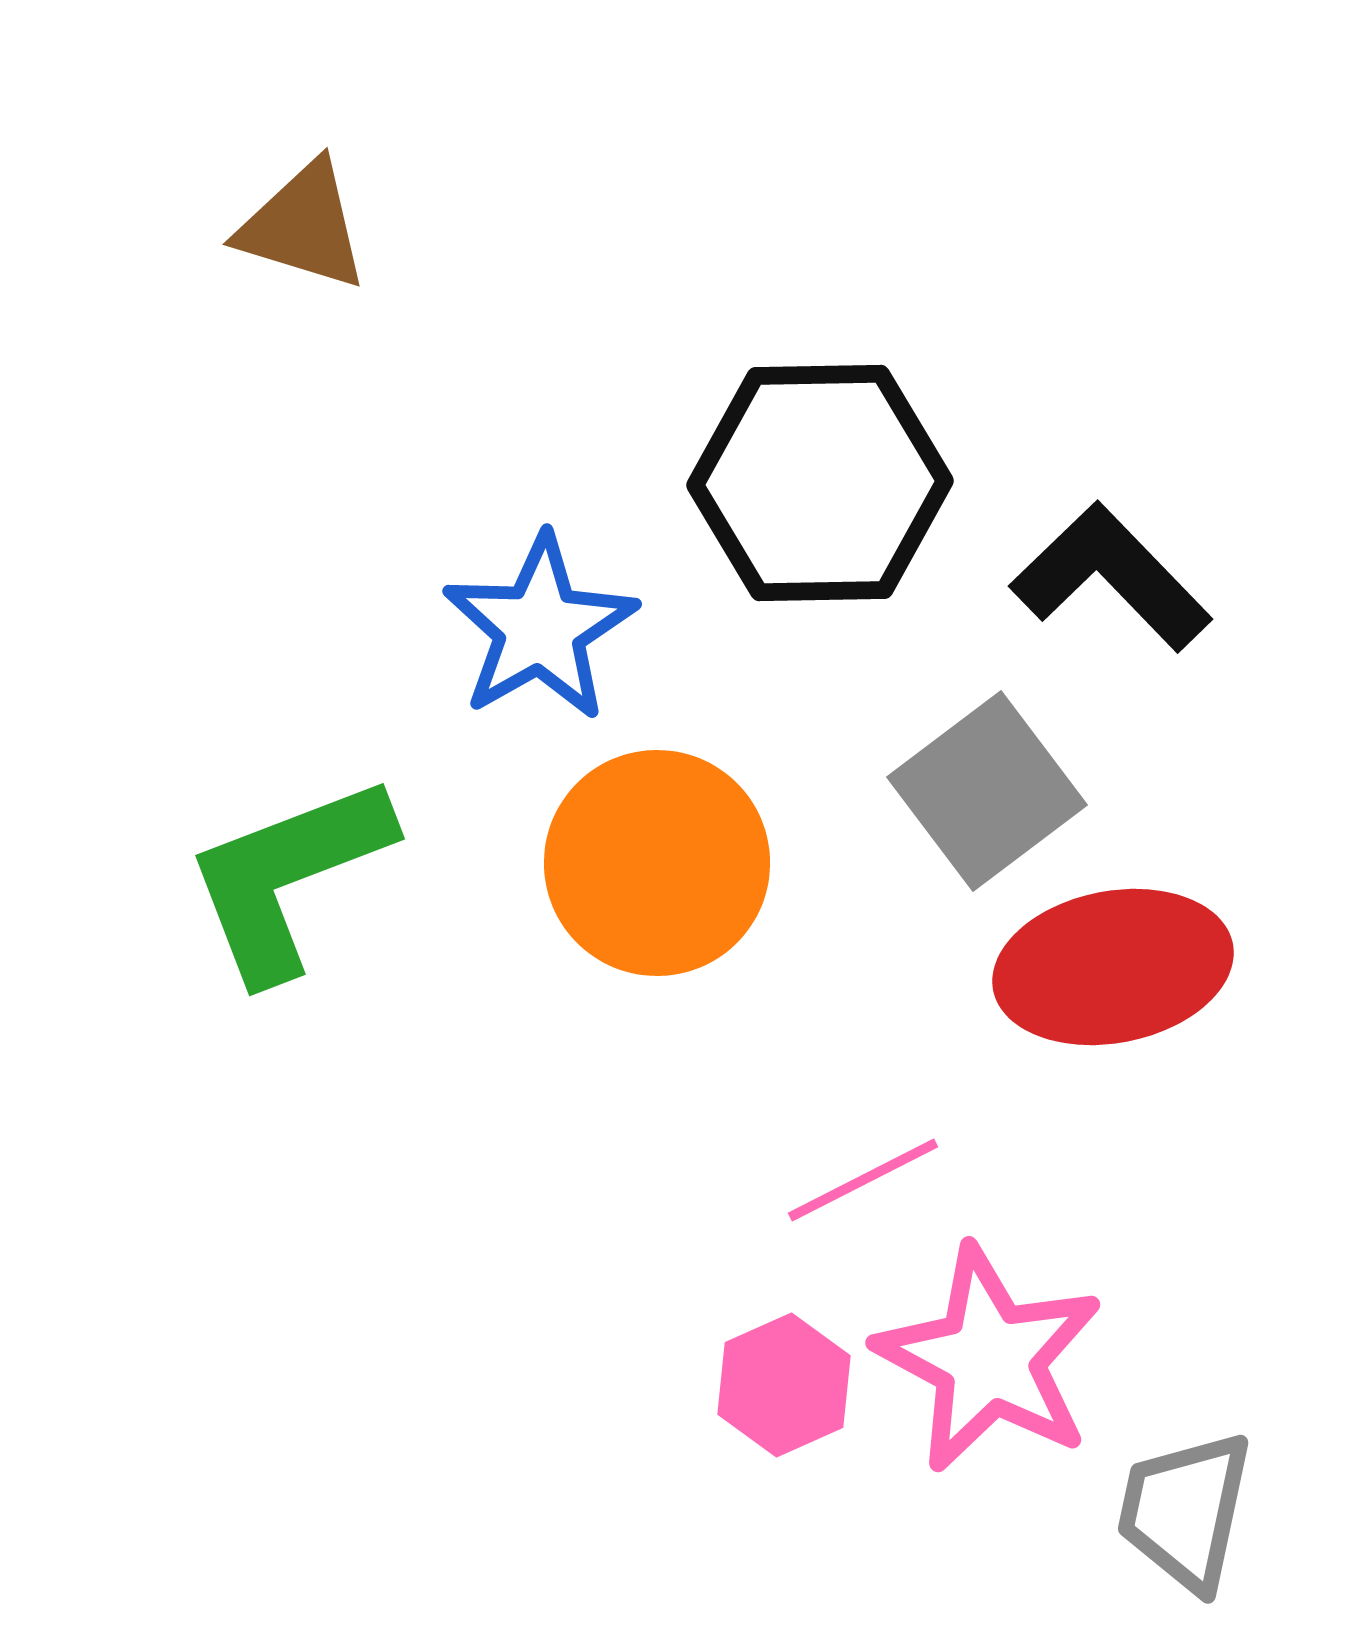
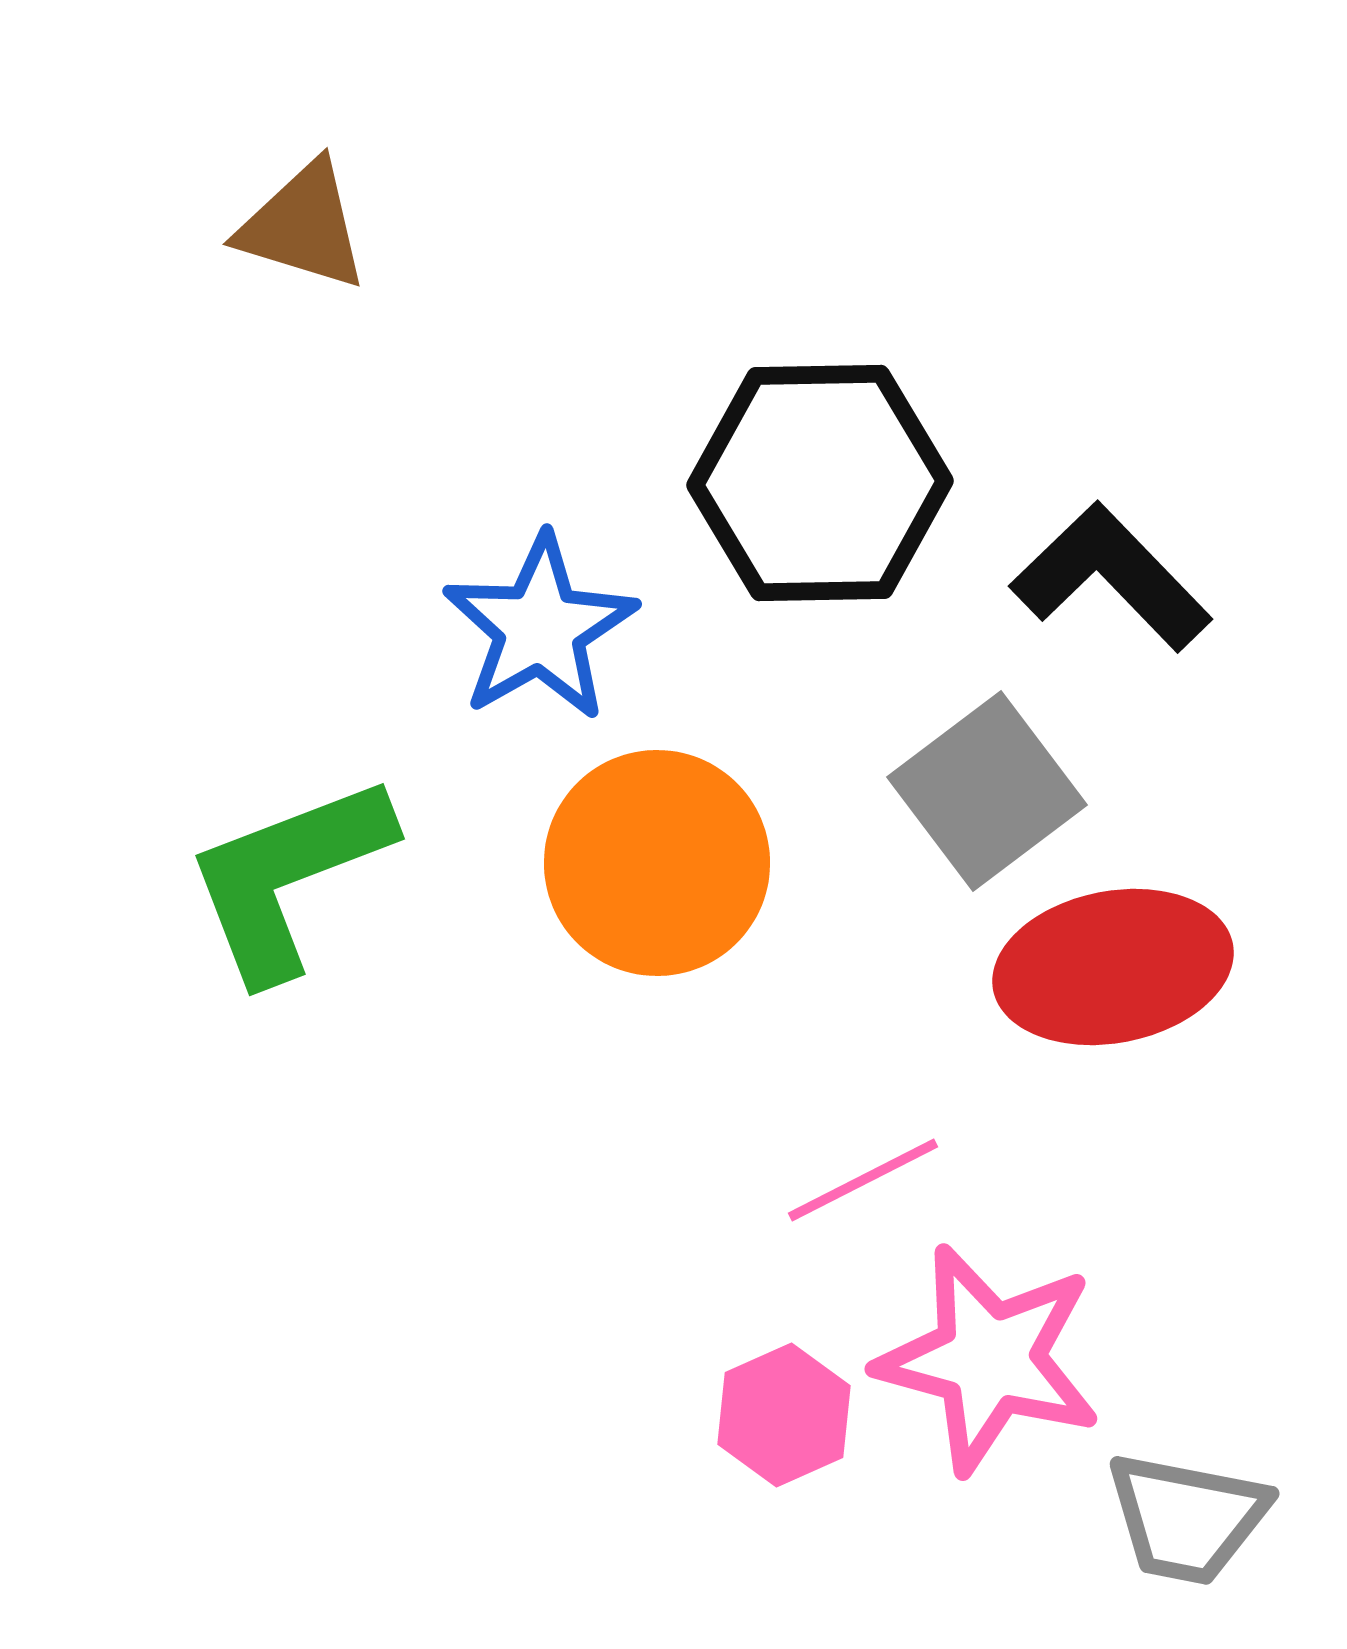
pink star: rotated 13 degrees counterclockwise
pink hexagon: moved 30 px down
gray trapezoid: moved 2 px right, 7 px down; rotated 91 degrees counterclockwise
